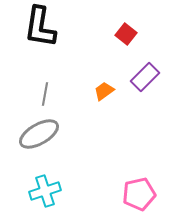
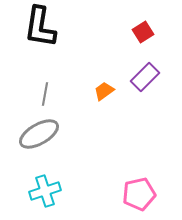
red square: moved 17 px right, 2 px up; rotated 20 degrees clockwise
